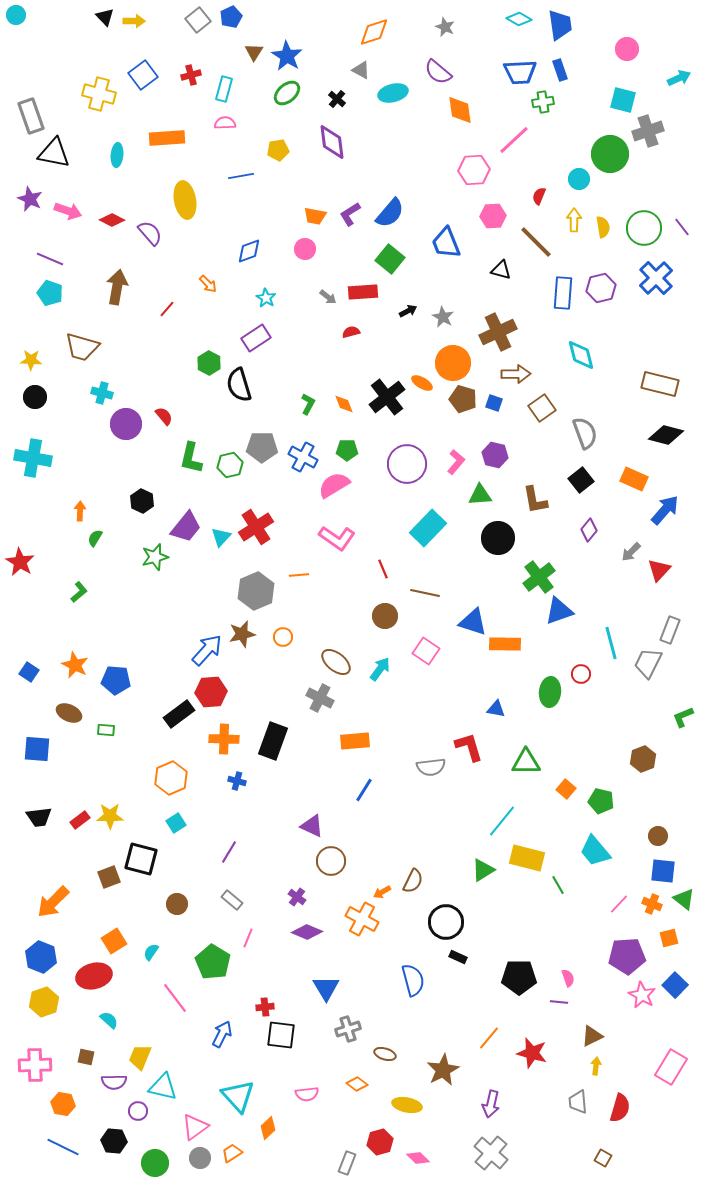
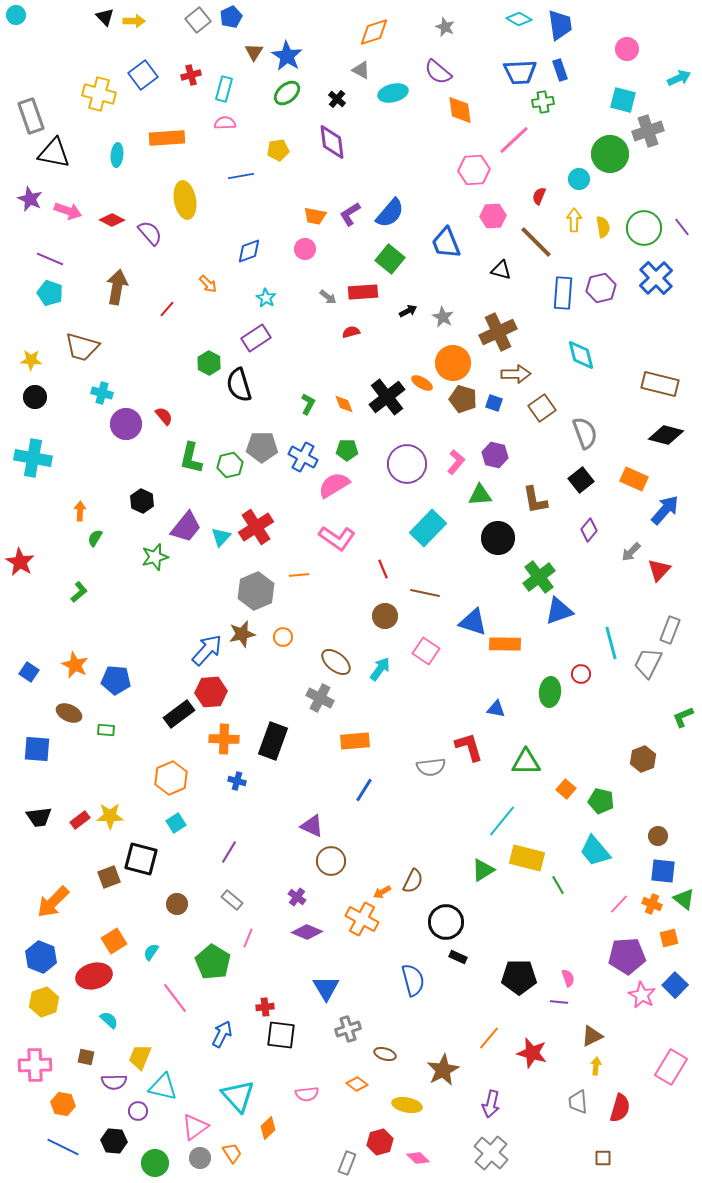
orange trapezoid at (232, 1153): rotated 90 degrees clockwise
brown square at (603, 1158): rotated 30 degrees counterclockwise
